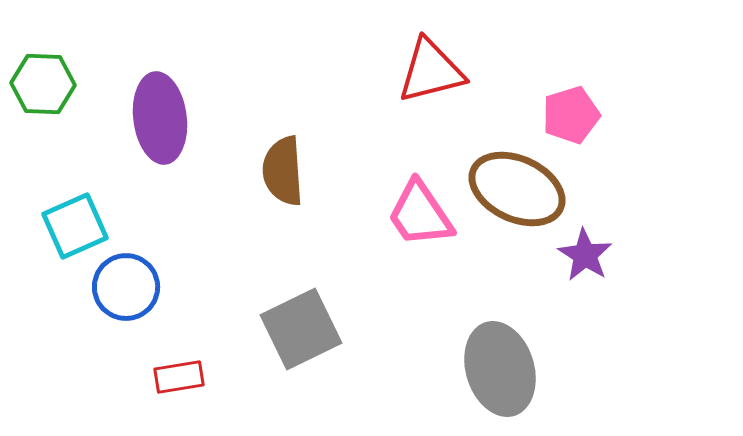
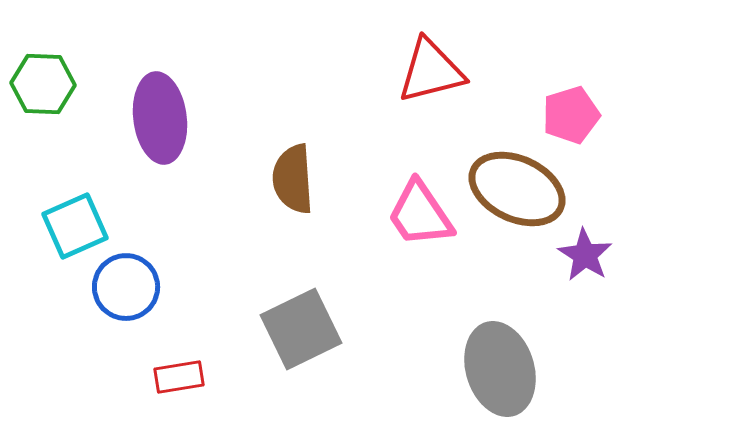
brown semicircle: moved 10 px right, 8 px down
